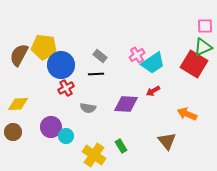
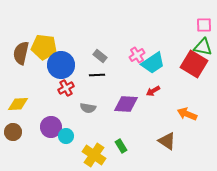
pink square: moved 1 px left, 1 px up
green triangle: rotated 36 degrees clockwise
brown semicircle: moved 2 px right, 2 px up; rotated 15 degrees counterclockwise
black line: moved 1 px right, 1 px down
brown triangle: rotated 18 degrees counterclockwise
